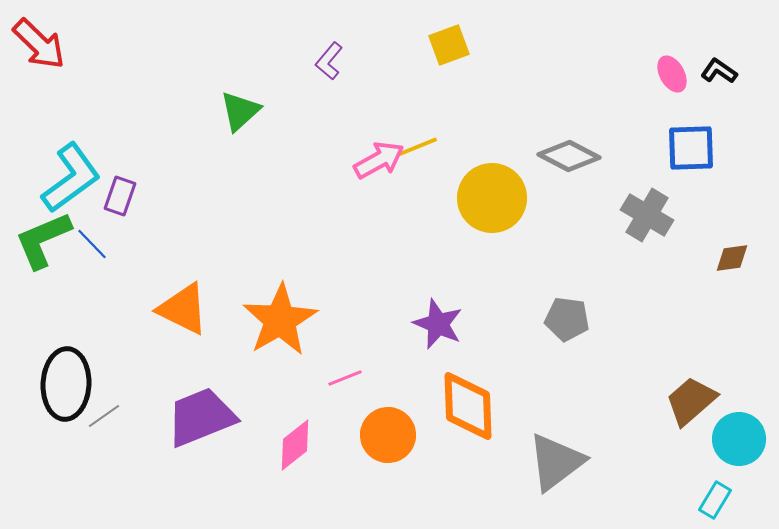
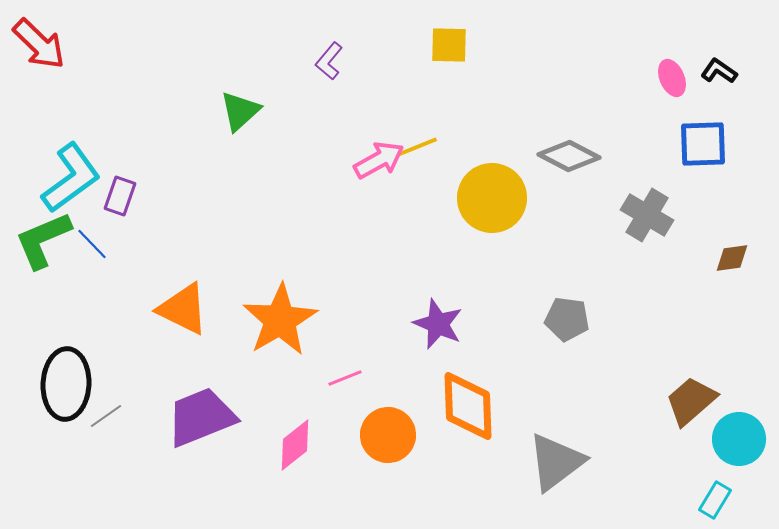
yellow square: rotated 21 degrees clockwise
pink ellipse: moved 4 px down; rotated 6 degrees clockwise
blue square: moved 12 px right, 4 px up
gray line: moved 2 px right
